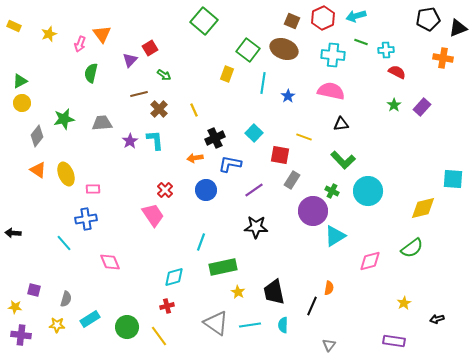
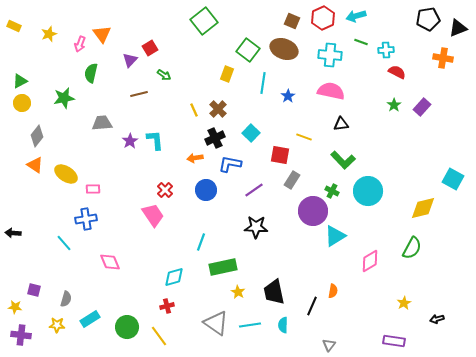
green square at (204, 21): rotated 12 degrees clockwise
cyan cross at (333, 55): moved 3 px left
brown cross at (159, 109): moved 59 px right
green star at (64, 119): moved 21 px up
cyan square at (254, 133): moved 3 px left
orange triangle at (38, 170): moved 3 px left, 5 px up
yellow ellipse at (66, 174): rotated 35 degrees counterclockwise
cyan square at (453, 179): rotated 25 degrees clockwise
green semicircle at (412, 248): rotated 25 degrees counterclockwise
pink diamond at (370, 261): rotated 15 degrees counterclockwise
orange semicircle at (329, 288): moved 4 px right, 3 px down
